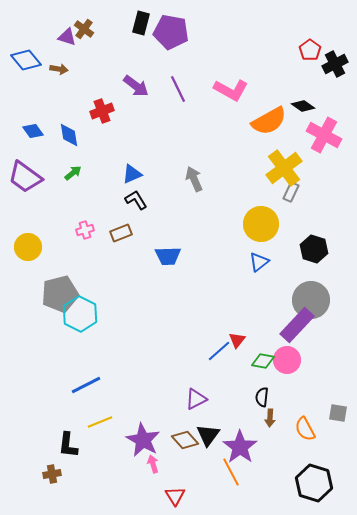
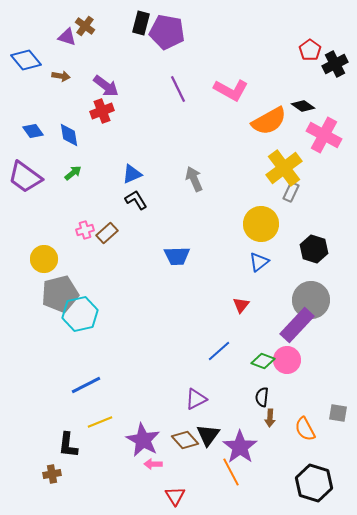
brown cross at (84, 29): moved 1 px right, 3 px up
purple pentagon at (171, 32): moved 4 px left
brown arrow at (59, 69): moved 2 px right, 7 px down
purple arrow at (136, 86): moved 30 px left
brown rectangle at (121, 233): moved 14 px left; rotated 20 degrees counterclockwise
yellow circle at (28, 247): moved 16 px right, 12 px down
blue trapezoid at (168, 256): moved 9 px right
cyan hexagon at (80, 314): rotated 20 degrees clockwise
red triangle at (237, 340): moved 4 px right, 35 px up
green diamond at (263, 361): rotated 10 degrees clockwise
pink arrow at (153, 464): rotated 72 degrees counterclockwise
